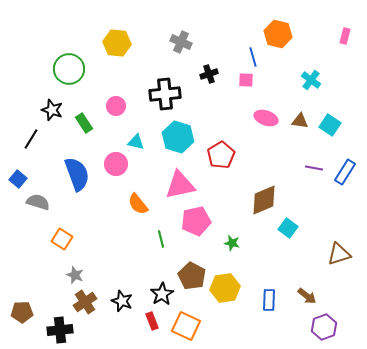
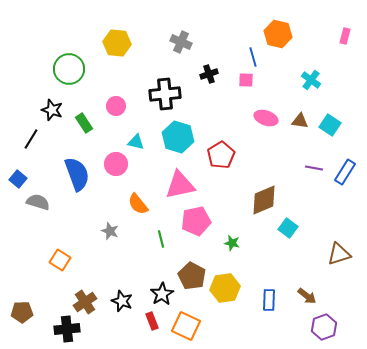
orange square at (62, 239): moved 2 px left, 21 px down
gray star at (75, 275): moved 35 px right, 44 px up
black cross at (60, 330): moved 7 px right, 1 px up
